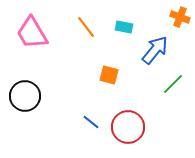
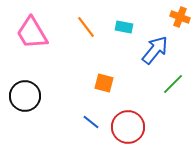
orange square: moved 5 px left, 8 px down
